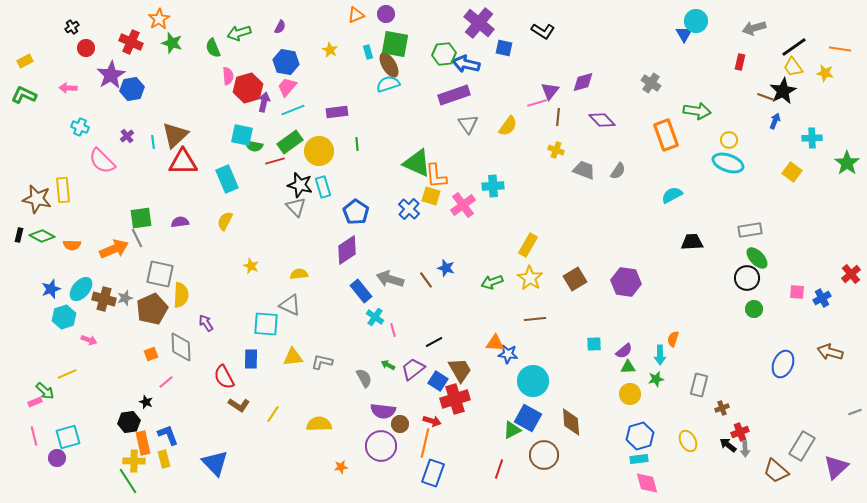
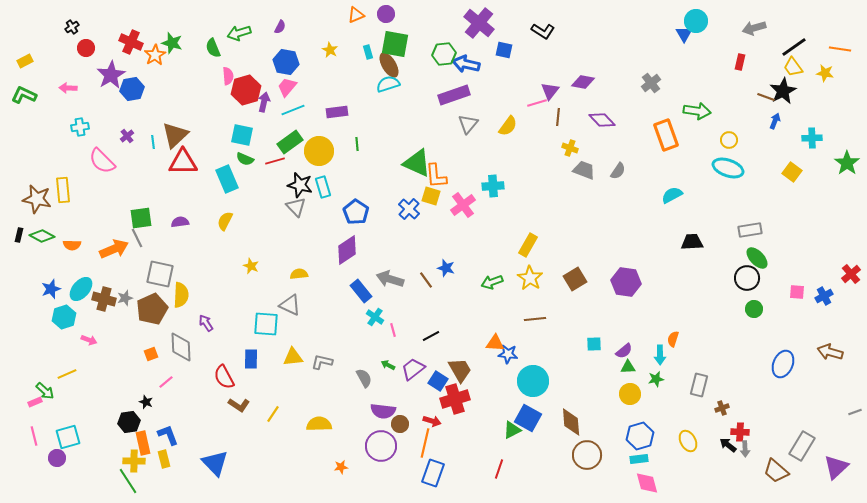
orange star at (159, 19): moved 4 px left, 36 px down
blue square at (504, 48): moved 2 px down
purple diamond at (583, 82): rotated 25 degrees clockwise
gray cross at (651, 83): rotated 18 degrees clockwise
red hexagon at (248, 88): moved 2 px left, 2 px down
gray triangle at (468, 124): rotated 15 degrees clockwise
cyan cross at (80, 127): rotated 30 degrees counterclockwise
green semicircle at (254, 146): moved 9 px left, 13 px down; rotated 12 degrees clockwise
yellow cross at (556, 150): moved 14 px right, 2 px up
cyan ellipse at (728, 163): moved 5 px down
blue cross at (822, 298): moved 2 px right, 2 px up
black line at (434, 342): moved 3 px left, 6 px up
red cross at (740, 432): rotated 24 degrees clockwise
brown circle at (544, 455): moved 43 px right
